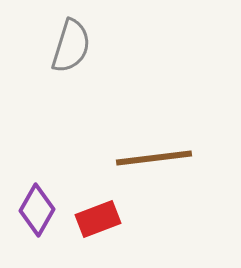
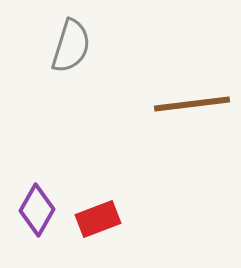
brown line: moved 38 px right, 54 px up
